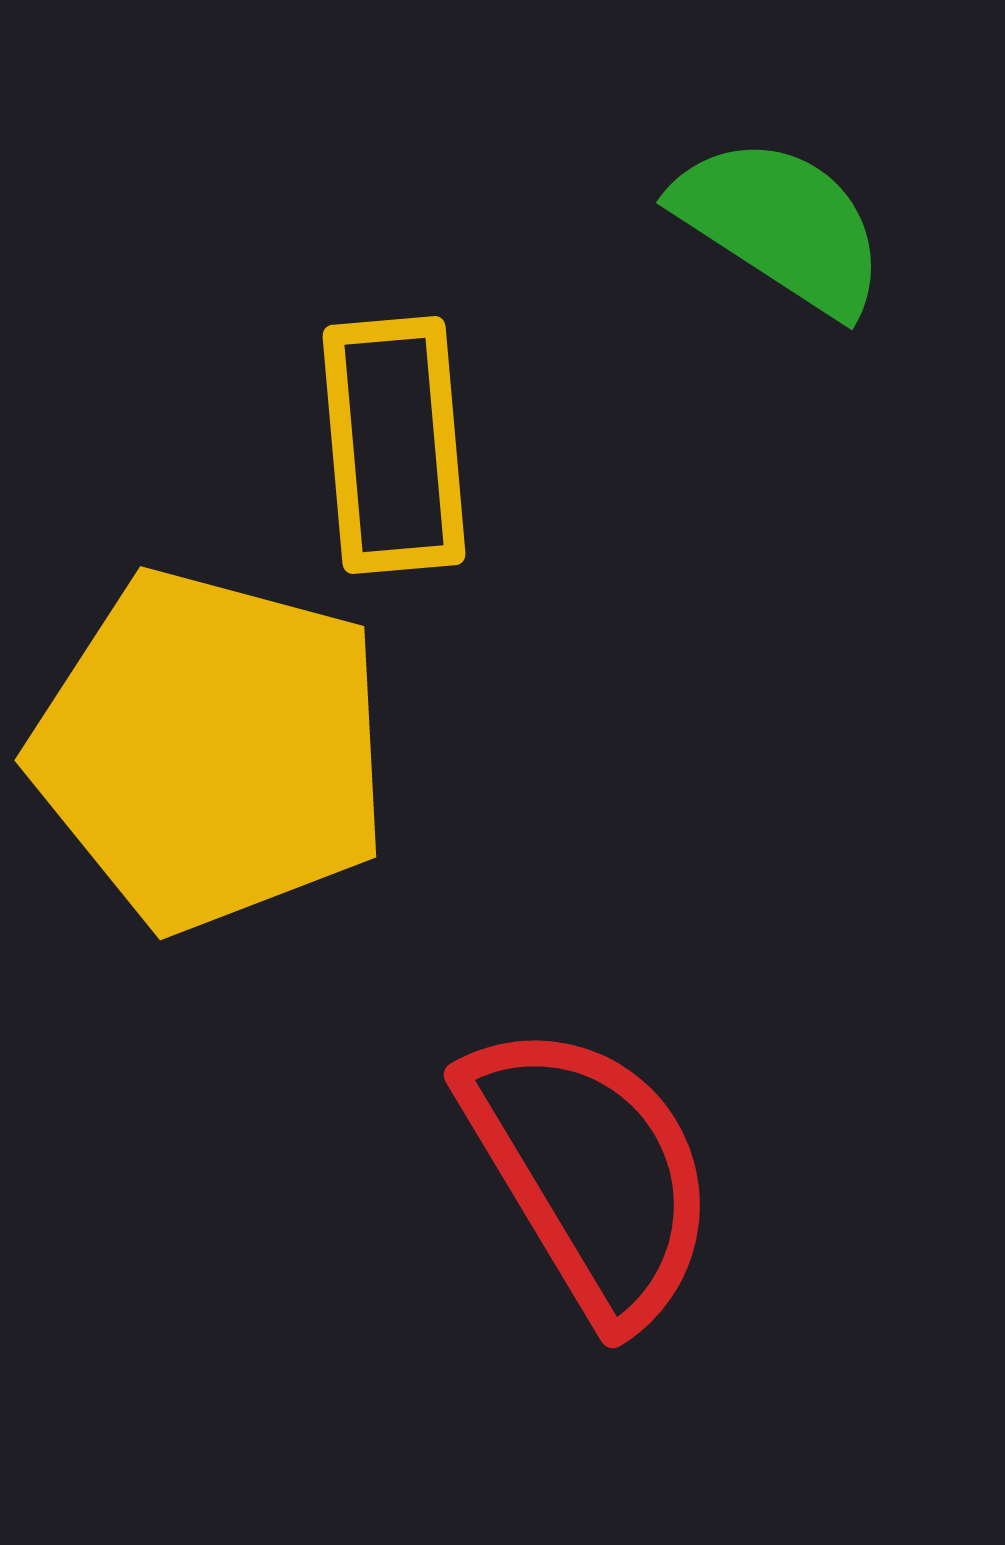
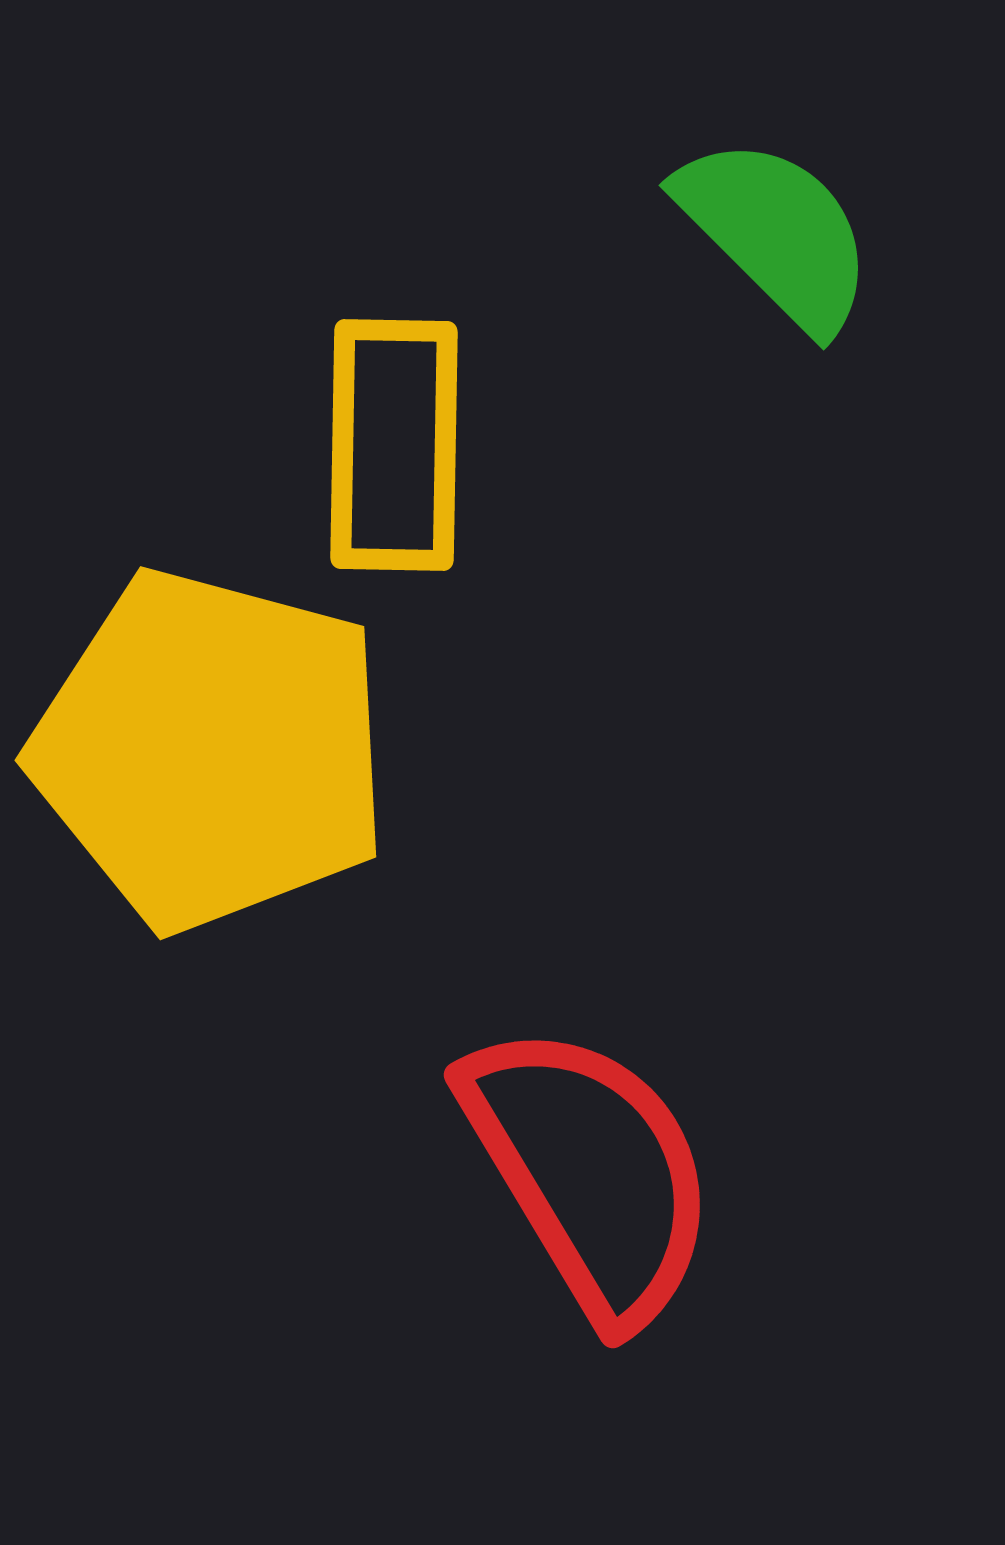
green semicircle: moved 5 px left, 8 px down; rotated 12 degrees clockwise
yellow rectangle: rotated 6 degrees clockwise
